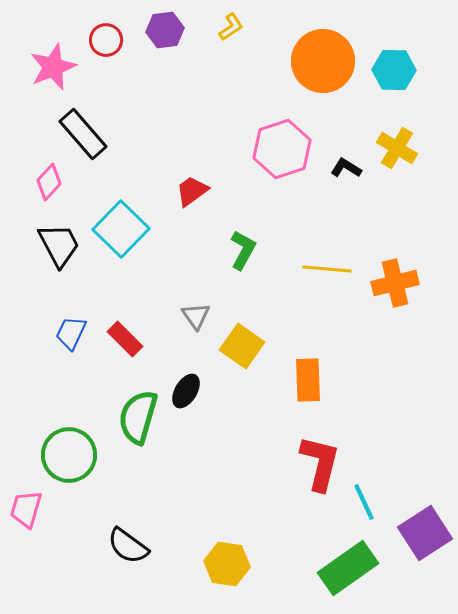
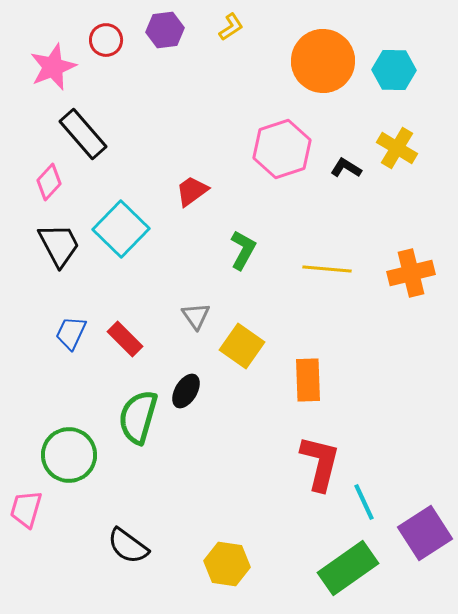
orange cross: moved 16 px right, 10 px up
